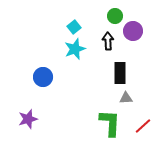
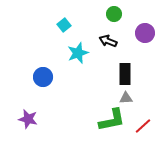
green circle: moved 1 px left, 2 px up
cyan square: moved 10 px left, 2 px up
purple circle: moved 12 px right, 2 px down
black arrow: rotated 66 degrees counterclockwise
cyan star: moved 3 px right, 4 px down
black rectangle: moved 5 px right, 1 px down
purple star: rotated 30 degrees clockwise
green L-shape: moved 2 px right, 3 px up; rotated 76 degrees clockwise
